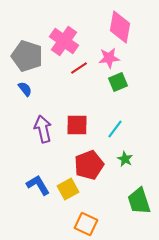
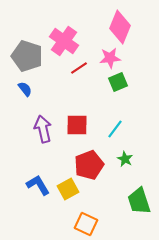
pink diamond: rotated 12 degrees clockwise
pink star: moved 1 px right
